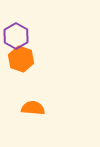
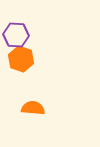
purple hexagon: moved 1 px up; rotated 25 degrees counterclockwise
